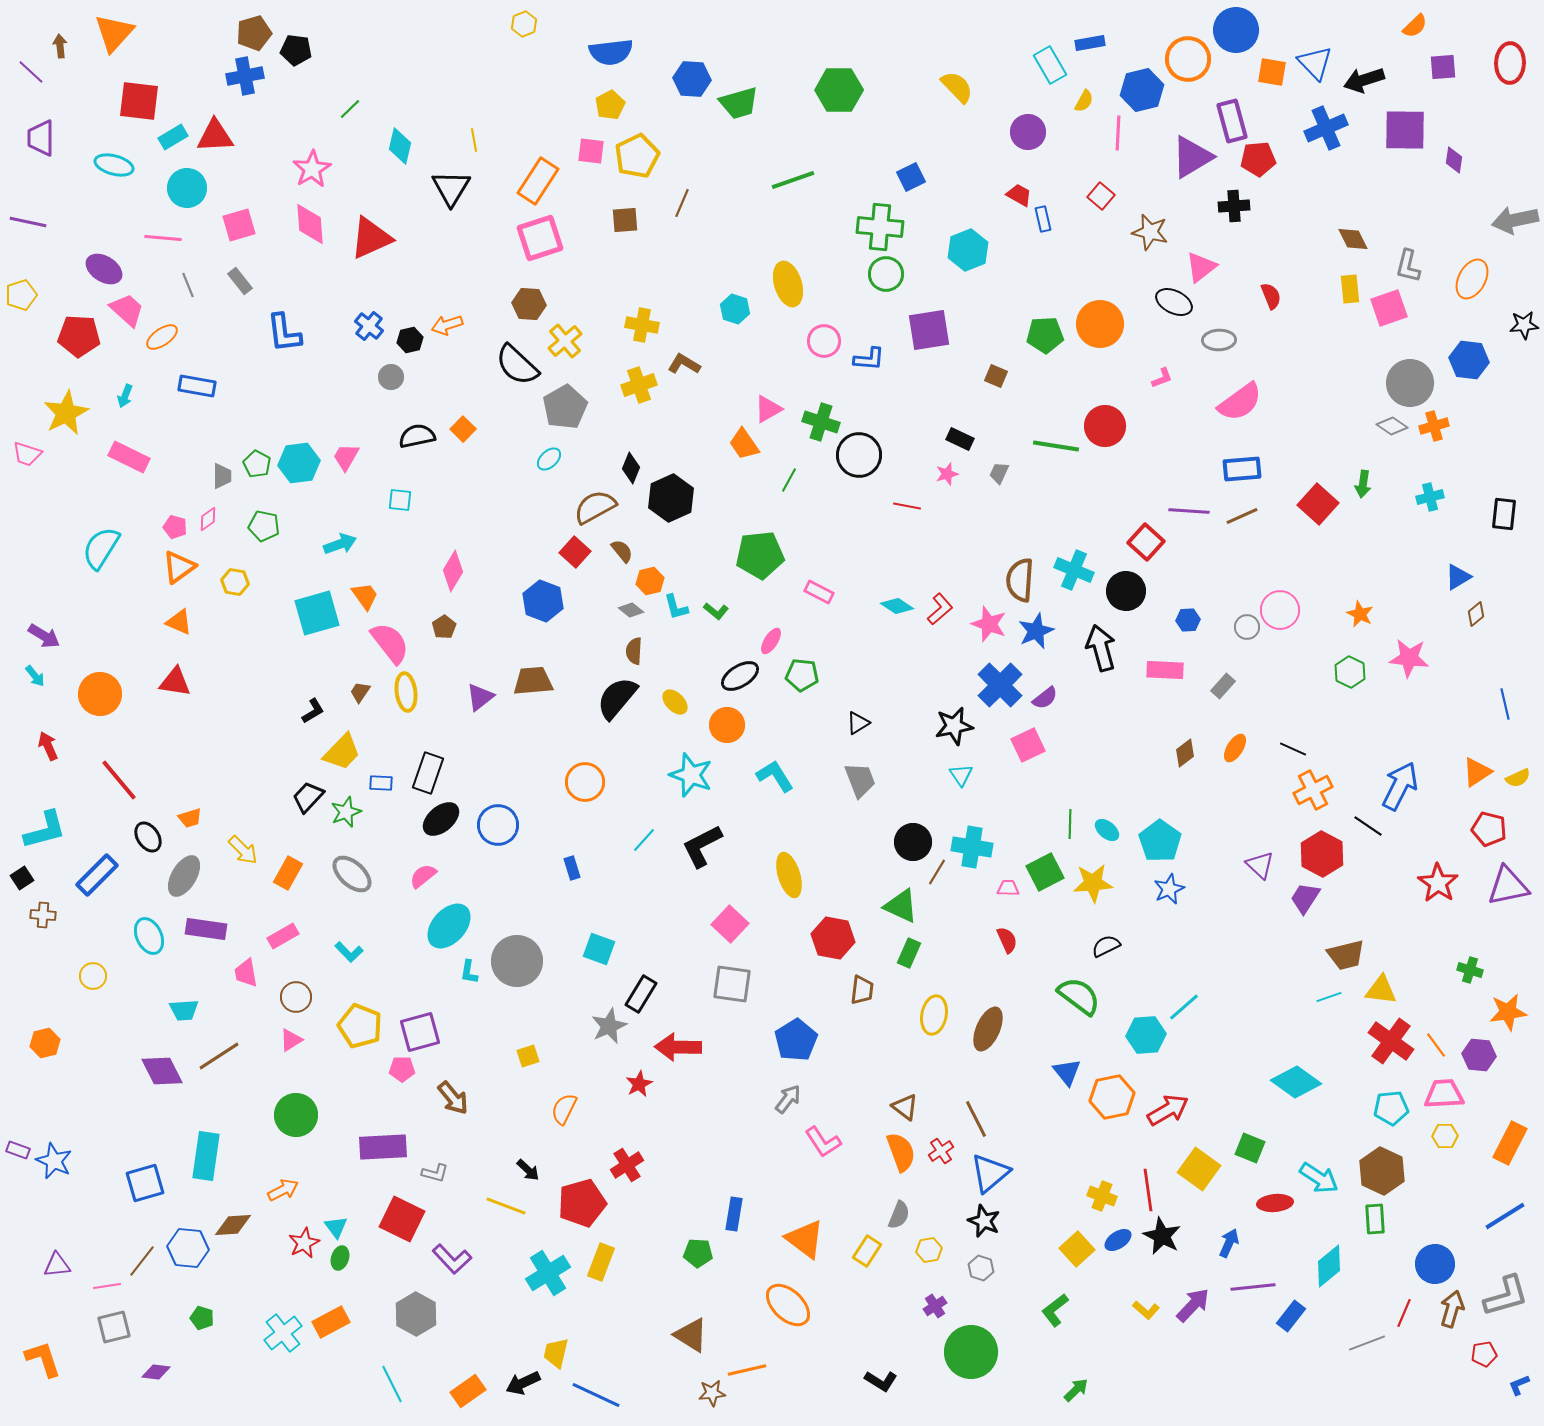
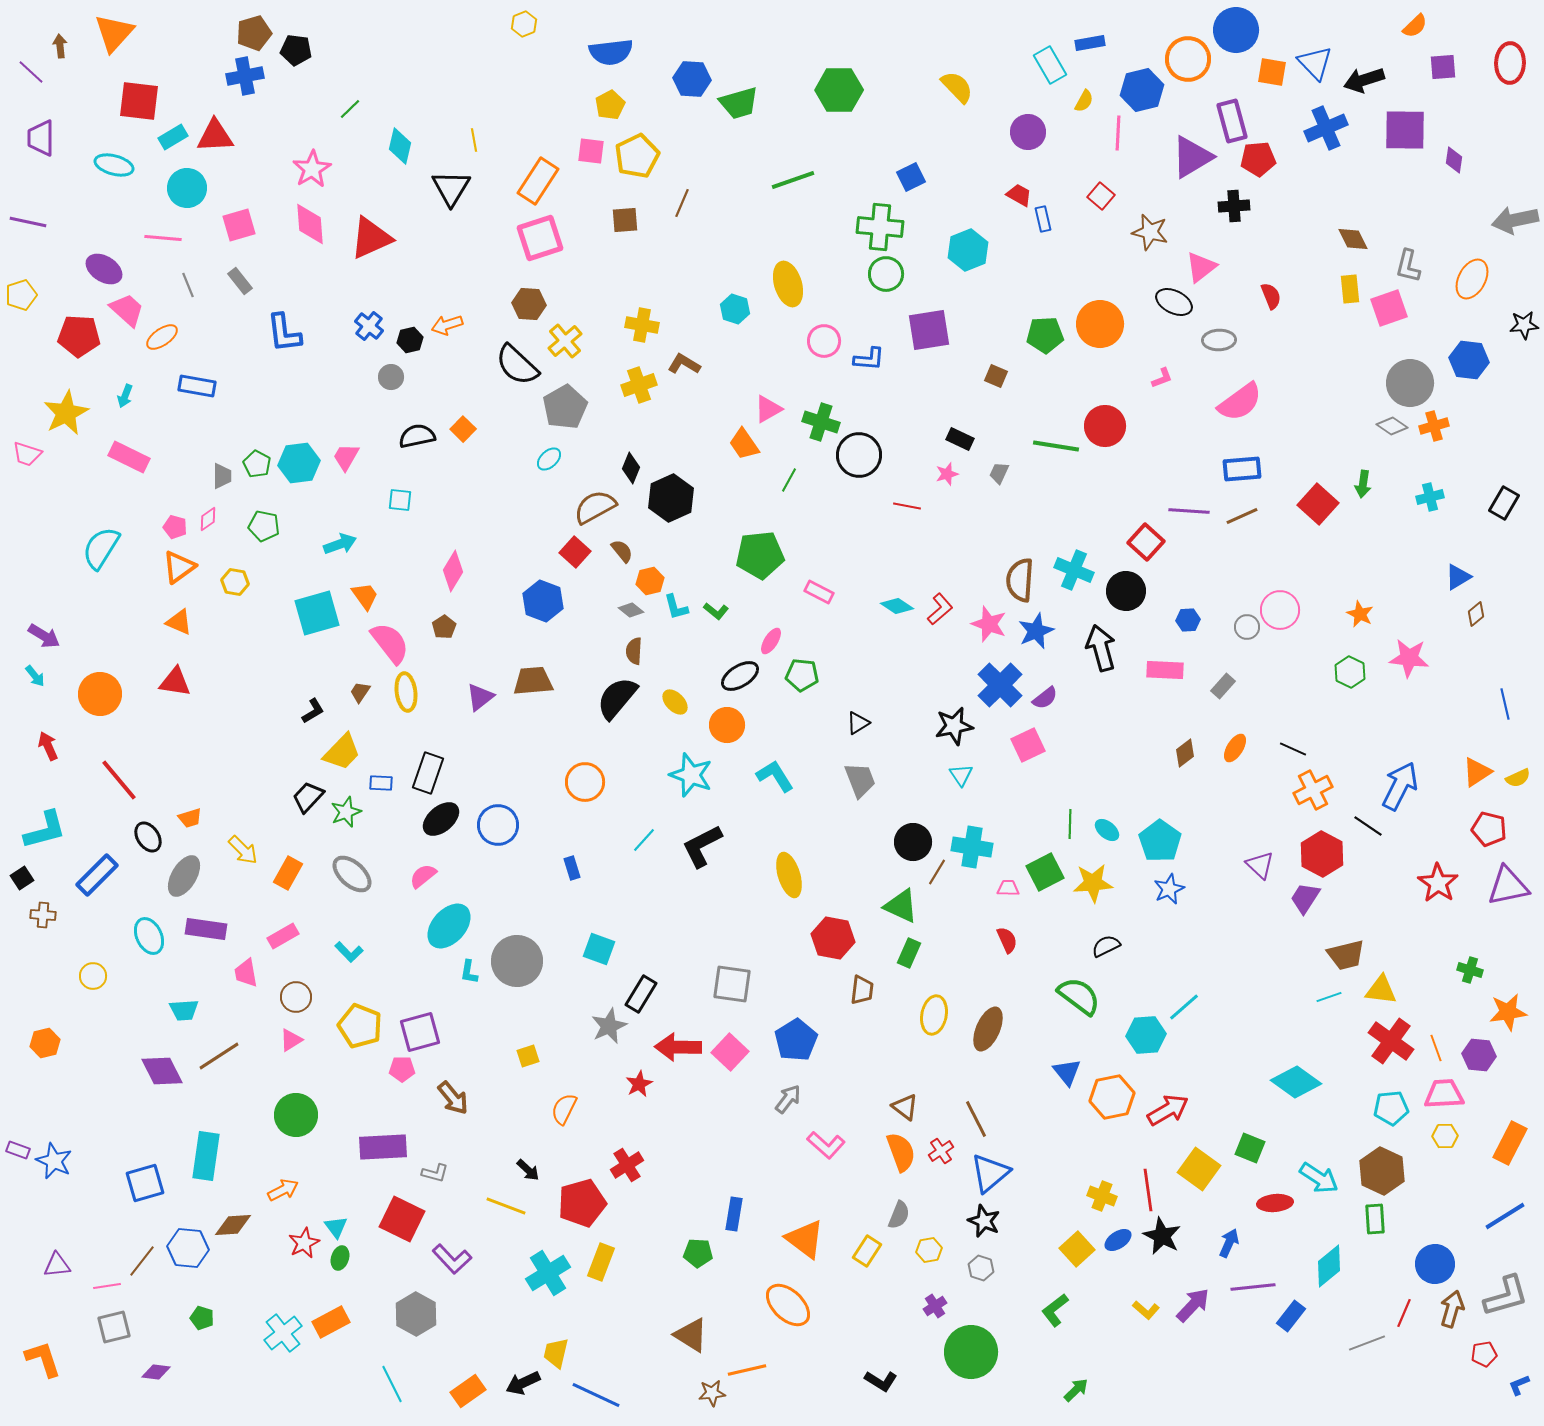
black rectangle at (1504, 514): moved 11 px up; rotated 24 degrees clockwise
pink square at (730, 924): moved 128 px down
orange line at (1436, 1045): moved 3 px down; rotated 16 degrees clockwise
pink L-shape at (823, 1142): moved 3 px right, 3 px down; rotated 15 degrees counterclockwise
